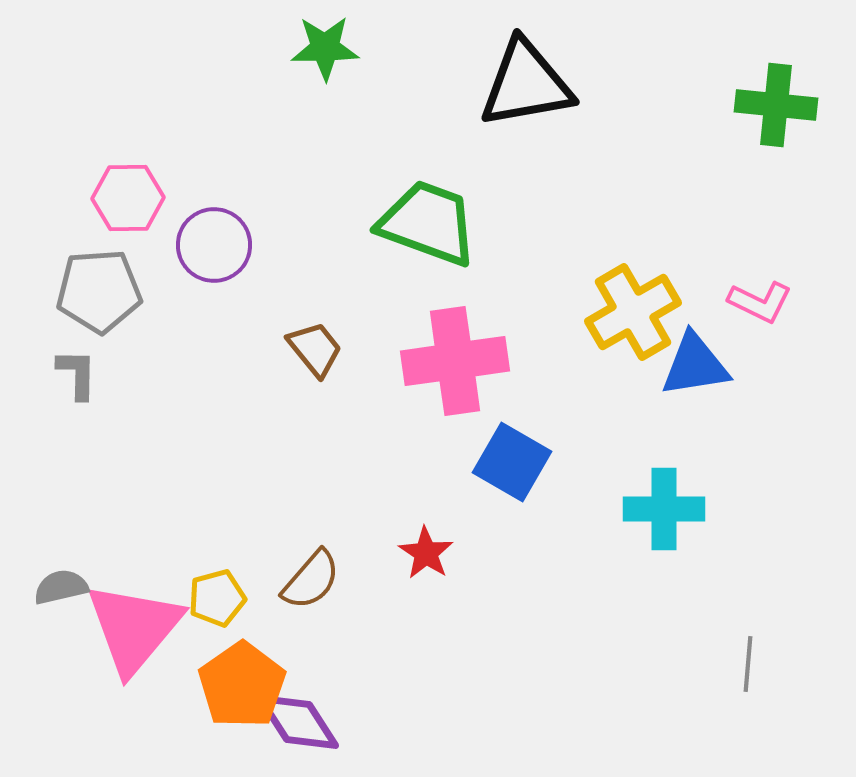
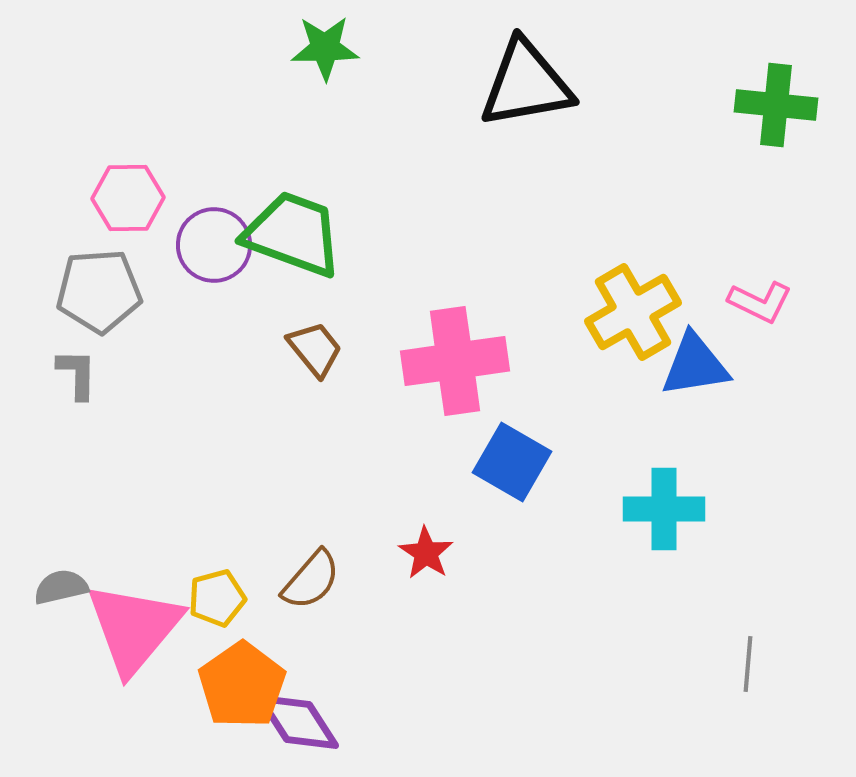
green trapezoid: moved 135 px left, 11 px down
